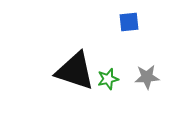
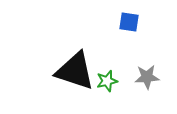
blue square: rotated 15 degrees clockwise
green star: moved 1 px left, 2 px down
